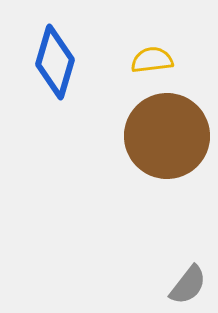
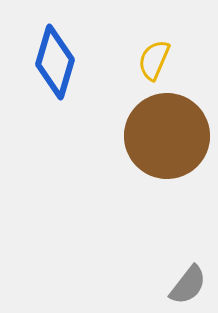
yellow semicircle: moved 2 px right; rotated 60 degrees counterclockwise
